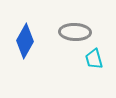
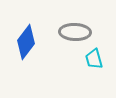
blue diamond: moved 1 px right, 1 px down; rotated 8 degrees clockwise
